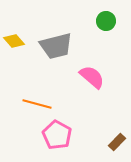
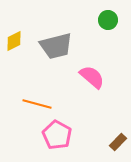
green circle: moved 2 px right, 1 px up
yellow diamond: rotated 75 degrees counterclockwise
brown rectangle: moved 1 px right
